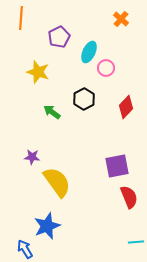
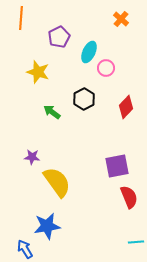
blue star: rotated 12 degrees clockwise
